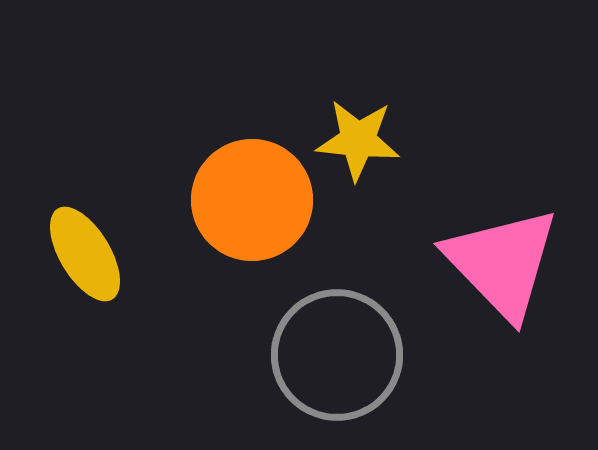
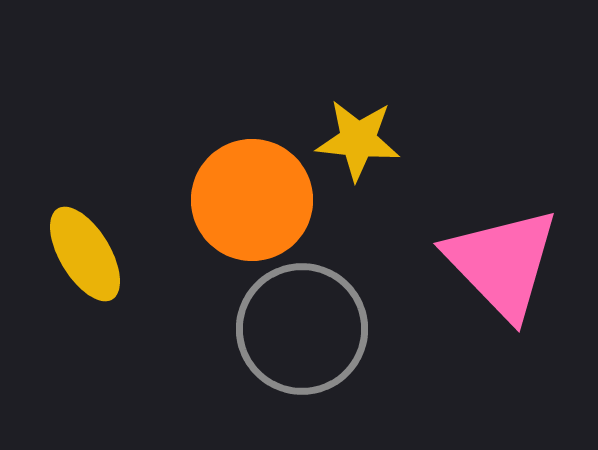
gray circle: moved 35 px left, 26 px up
